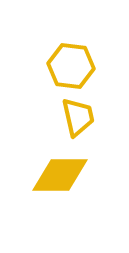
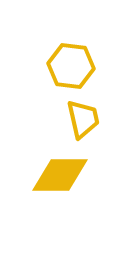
yellow trapezoid: moved 5 px right, 2 px down
